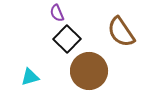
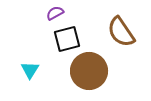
purple semicircle: moved 2 px left; rotated 84 degrees clockwise
black square: rotated 32 degrees clockwise
cyan triangle: moved 7 px up; rotated 42 degrees counterclockwise
